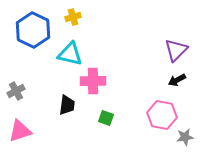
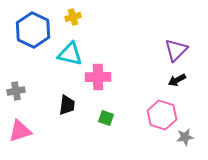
pink cross: moved 5 px right, 4 px up
gray cross: rotated 18 degrees clockwise
pink hexagon: rotated 8 degrees clockwise
